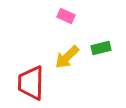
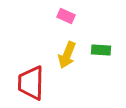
green rectangle: moved 2 px down; rotated 18 degrees clockwise
yellow arrow: moved 2 px up; rotated 24 degrees counterclockwise
